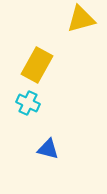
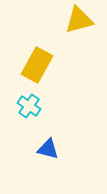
yellow triangle: moved 2 px left, 1 px down
cyan cross: moved 1 px right, 3 px down; rotated 10 degrees clockwise
